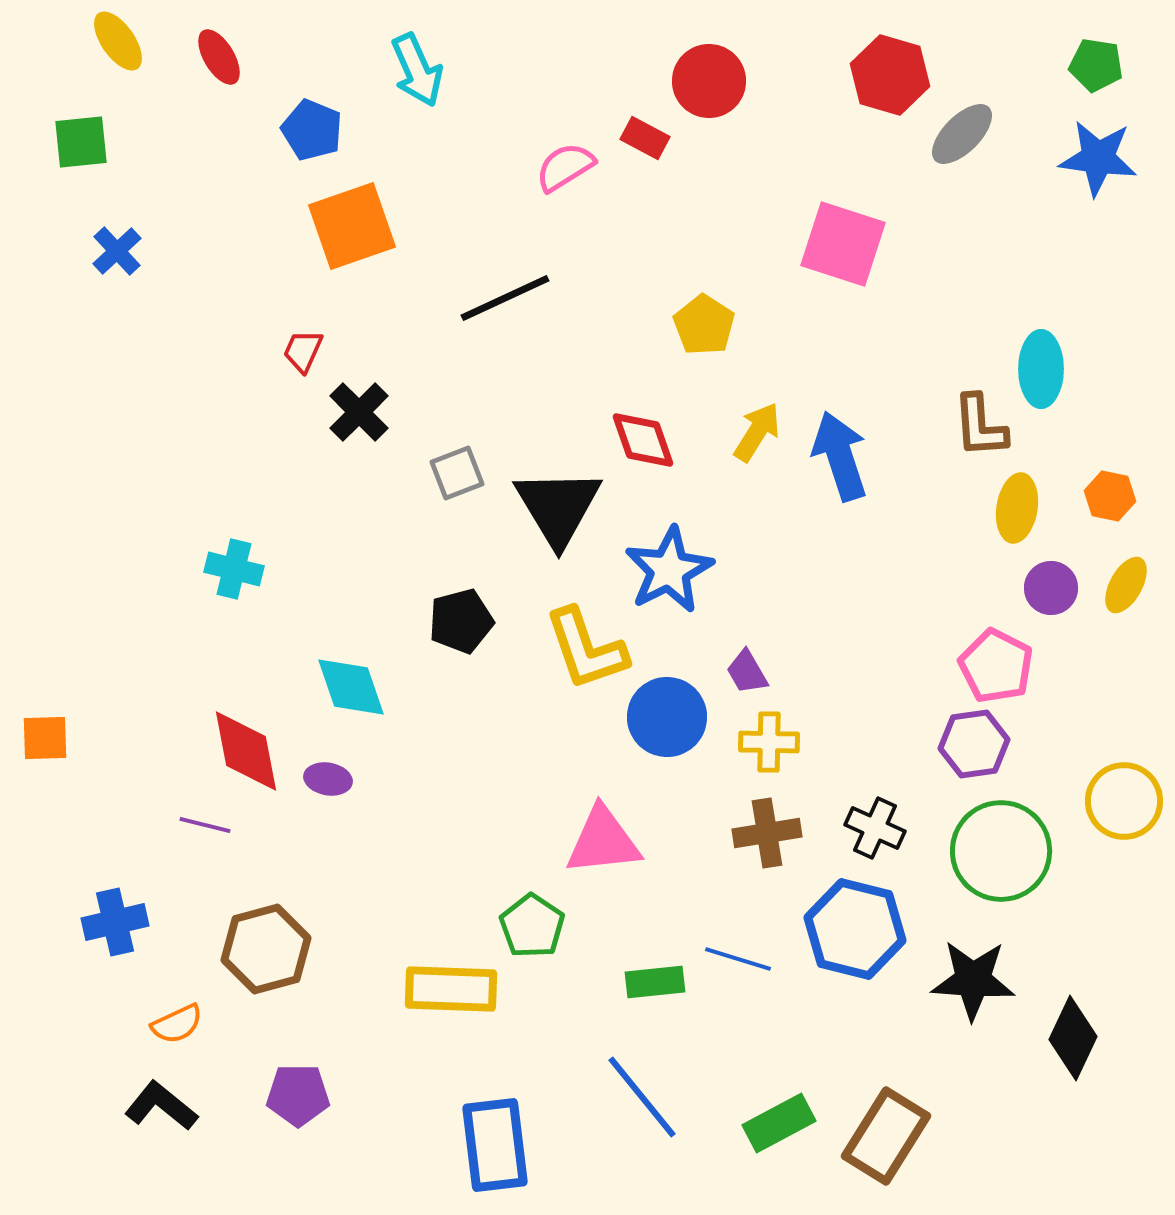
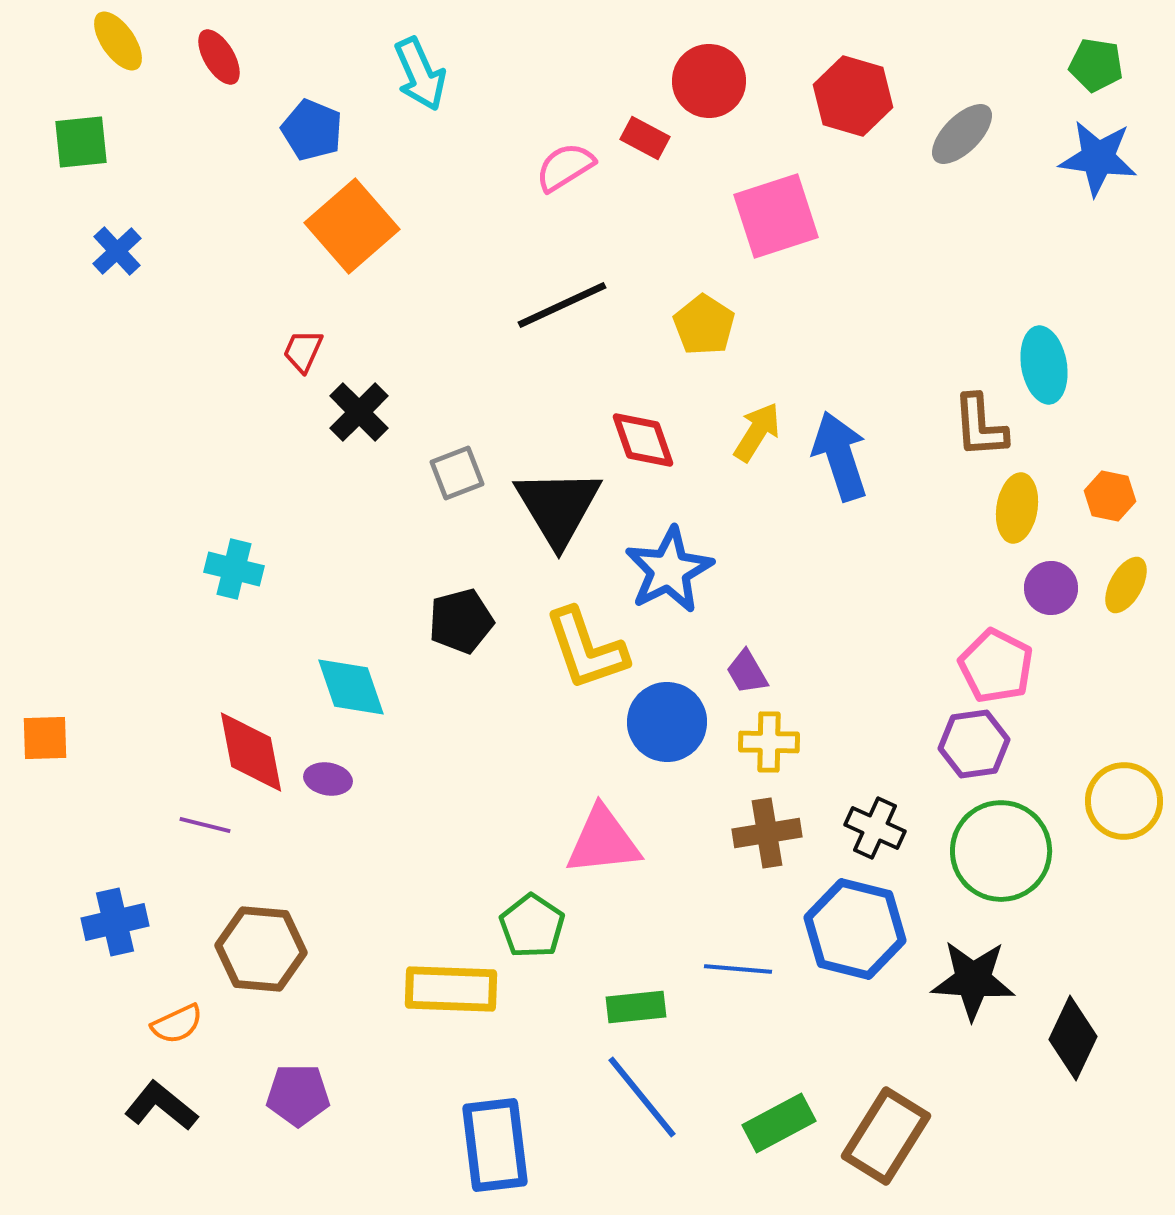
cyan arrow at (417, 70): moved 3 px right, 4 px down
red hexagon at (890, 75): moved 37 px left, 21 px down
orange square at (352, 226): rotated 22 degrees counterclockwise
pink square at (843, 244): moved 67 px left, 28 px up; rotated 36 degrees counterclockwise
black line at (505, 298): moved 57 px right, 7 px down
cyan ellipse at (1041, 369): moved 3 px right, 4 px up; rotated 10 degrees counterclockwise
blue circle at (667, 717): moved 5 px down
red diamond at (246, 751): moved 5 px right, 1 px down
brown hexagon at (266, 949): moved 5 px left; rotated 20 degrees clockwise
blue line at (738, 959): moved 10 px down; rotated 12 degrees counterclockwise
green rectangle at (655, 982): moved 19 px left, 25 px down
